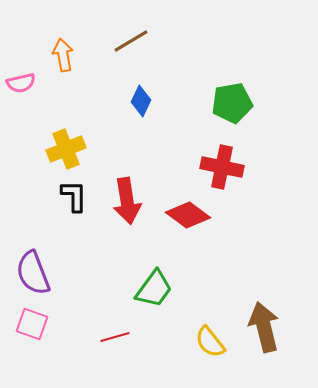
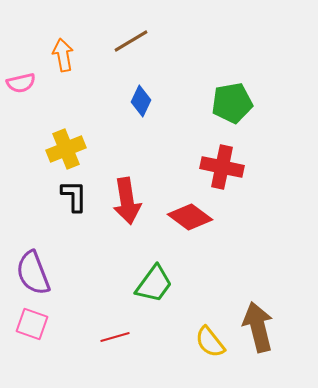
red diamond: moved 2 px right, 2 px down
green trapezoid: moved 5 px up
brown arrow: moved 6 px left
